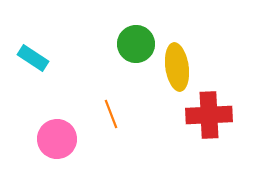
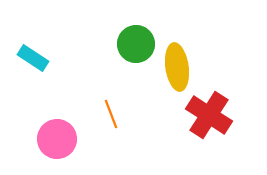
red cross: rotated 36 degrees clockwise
